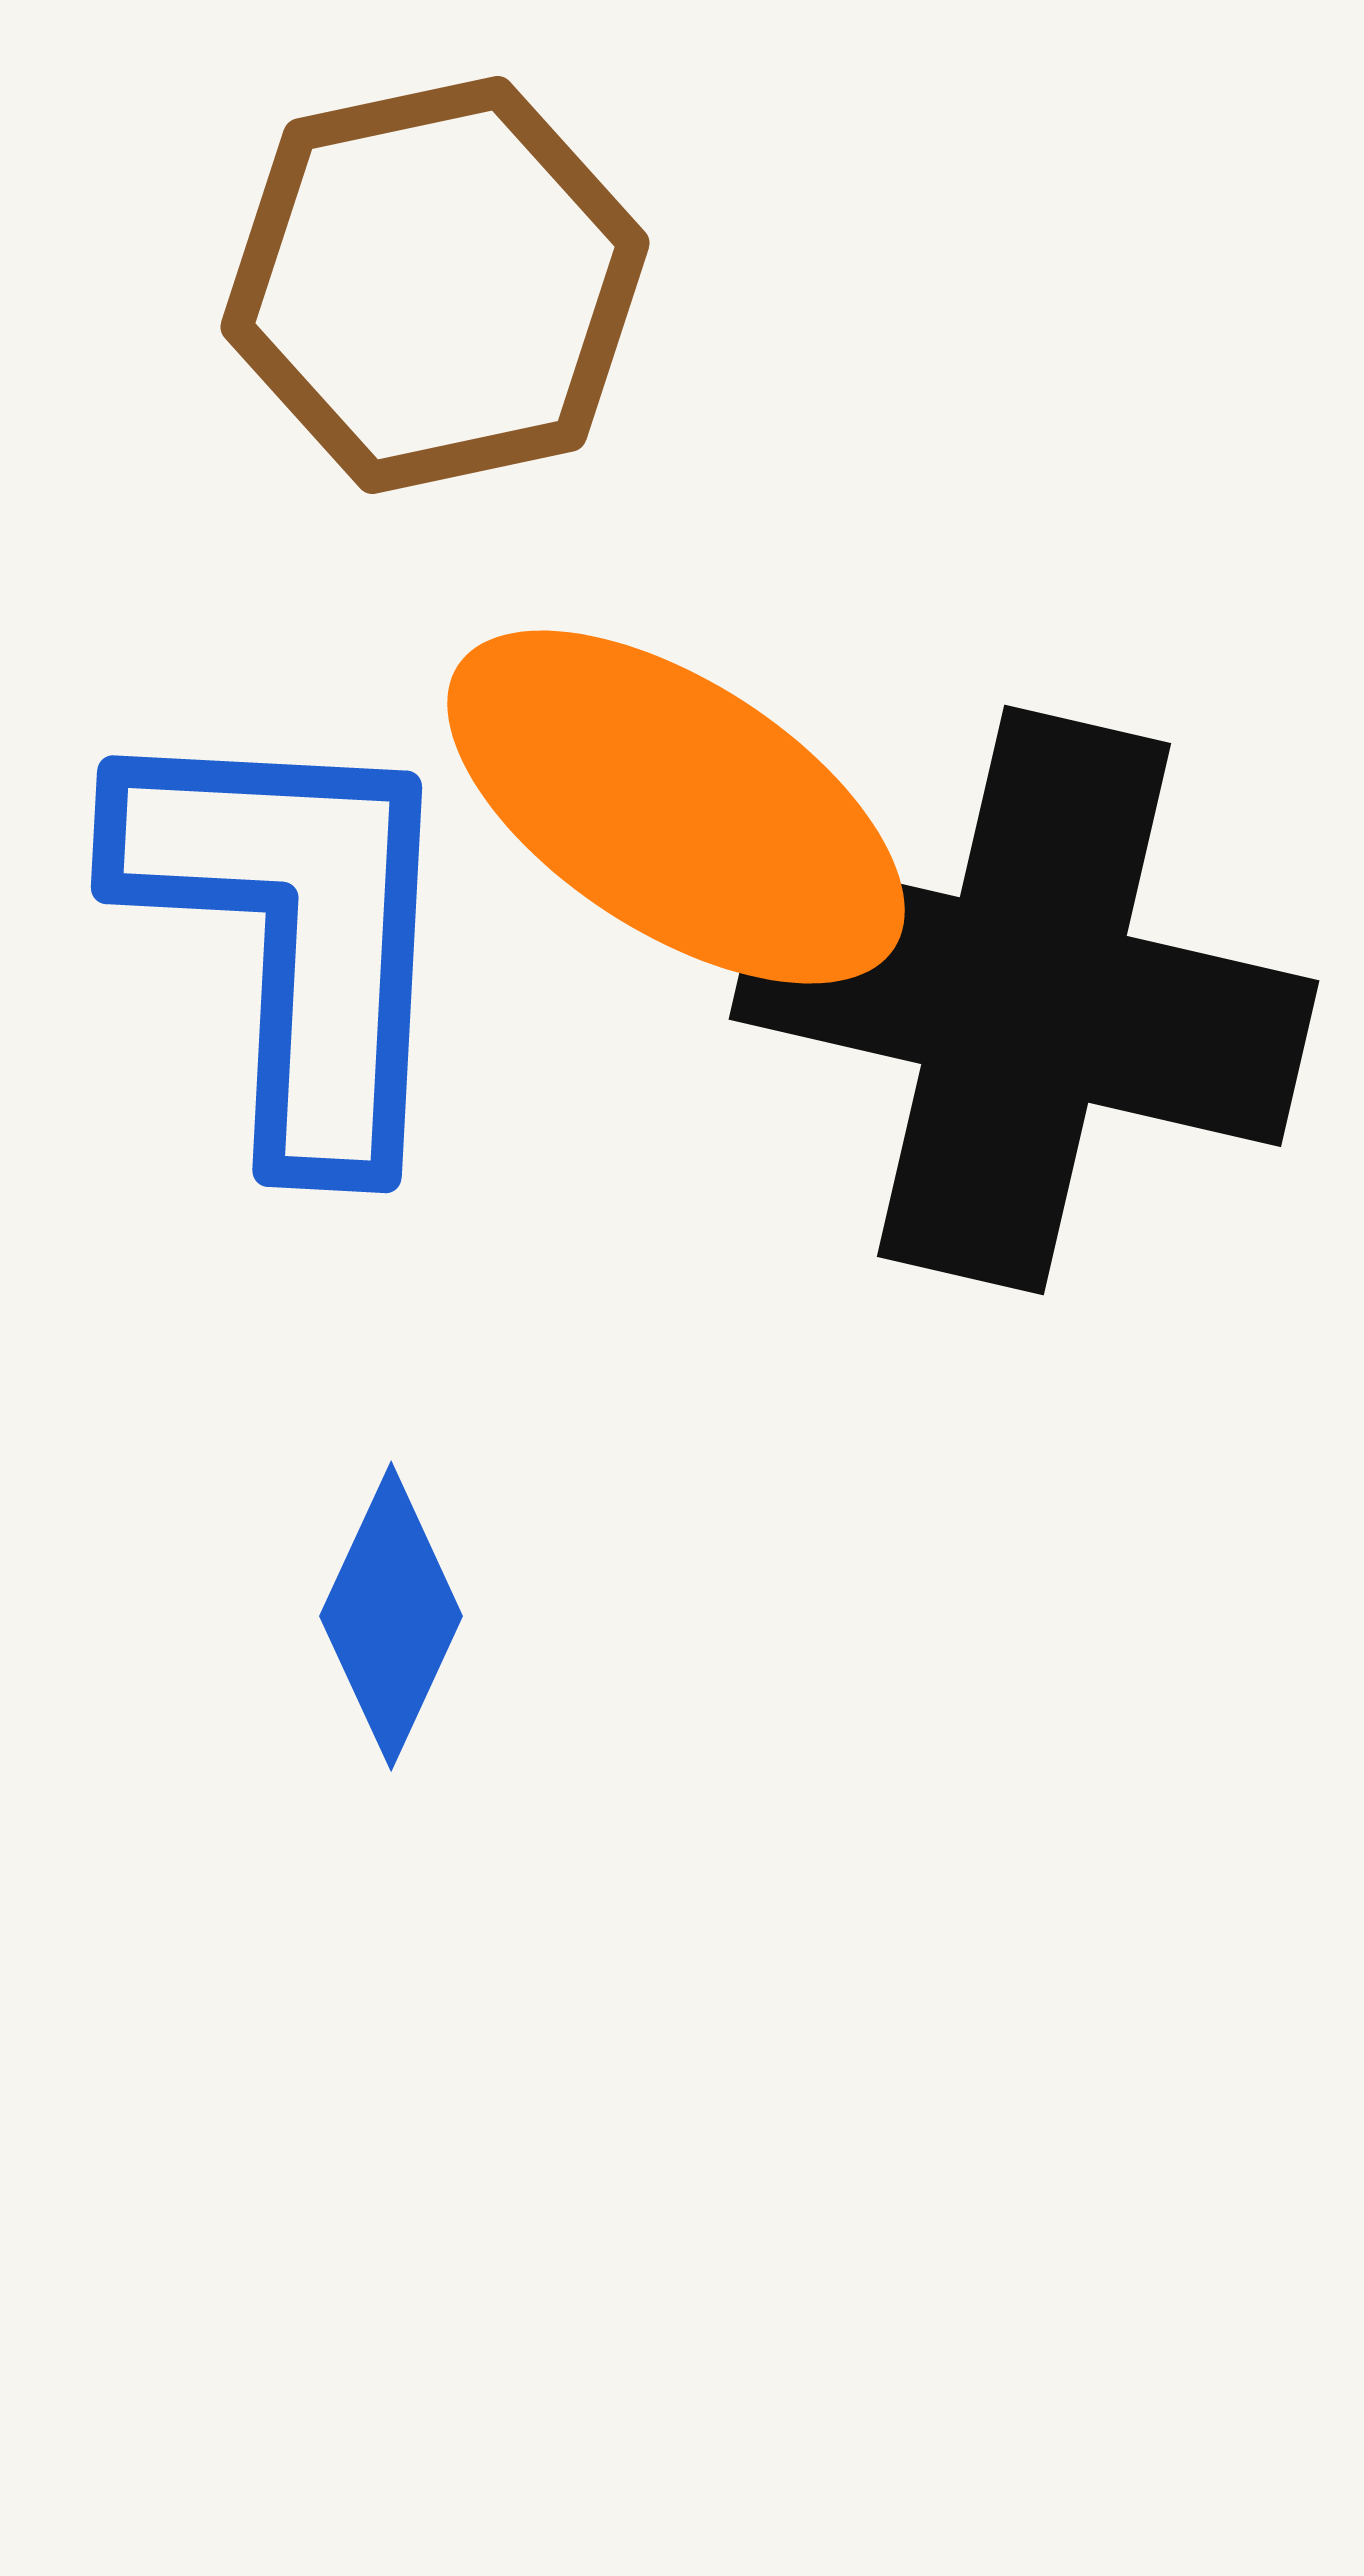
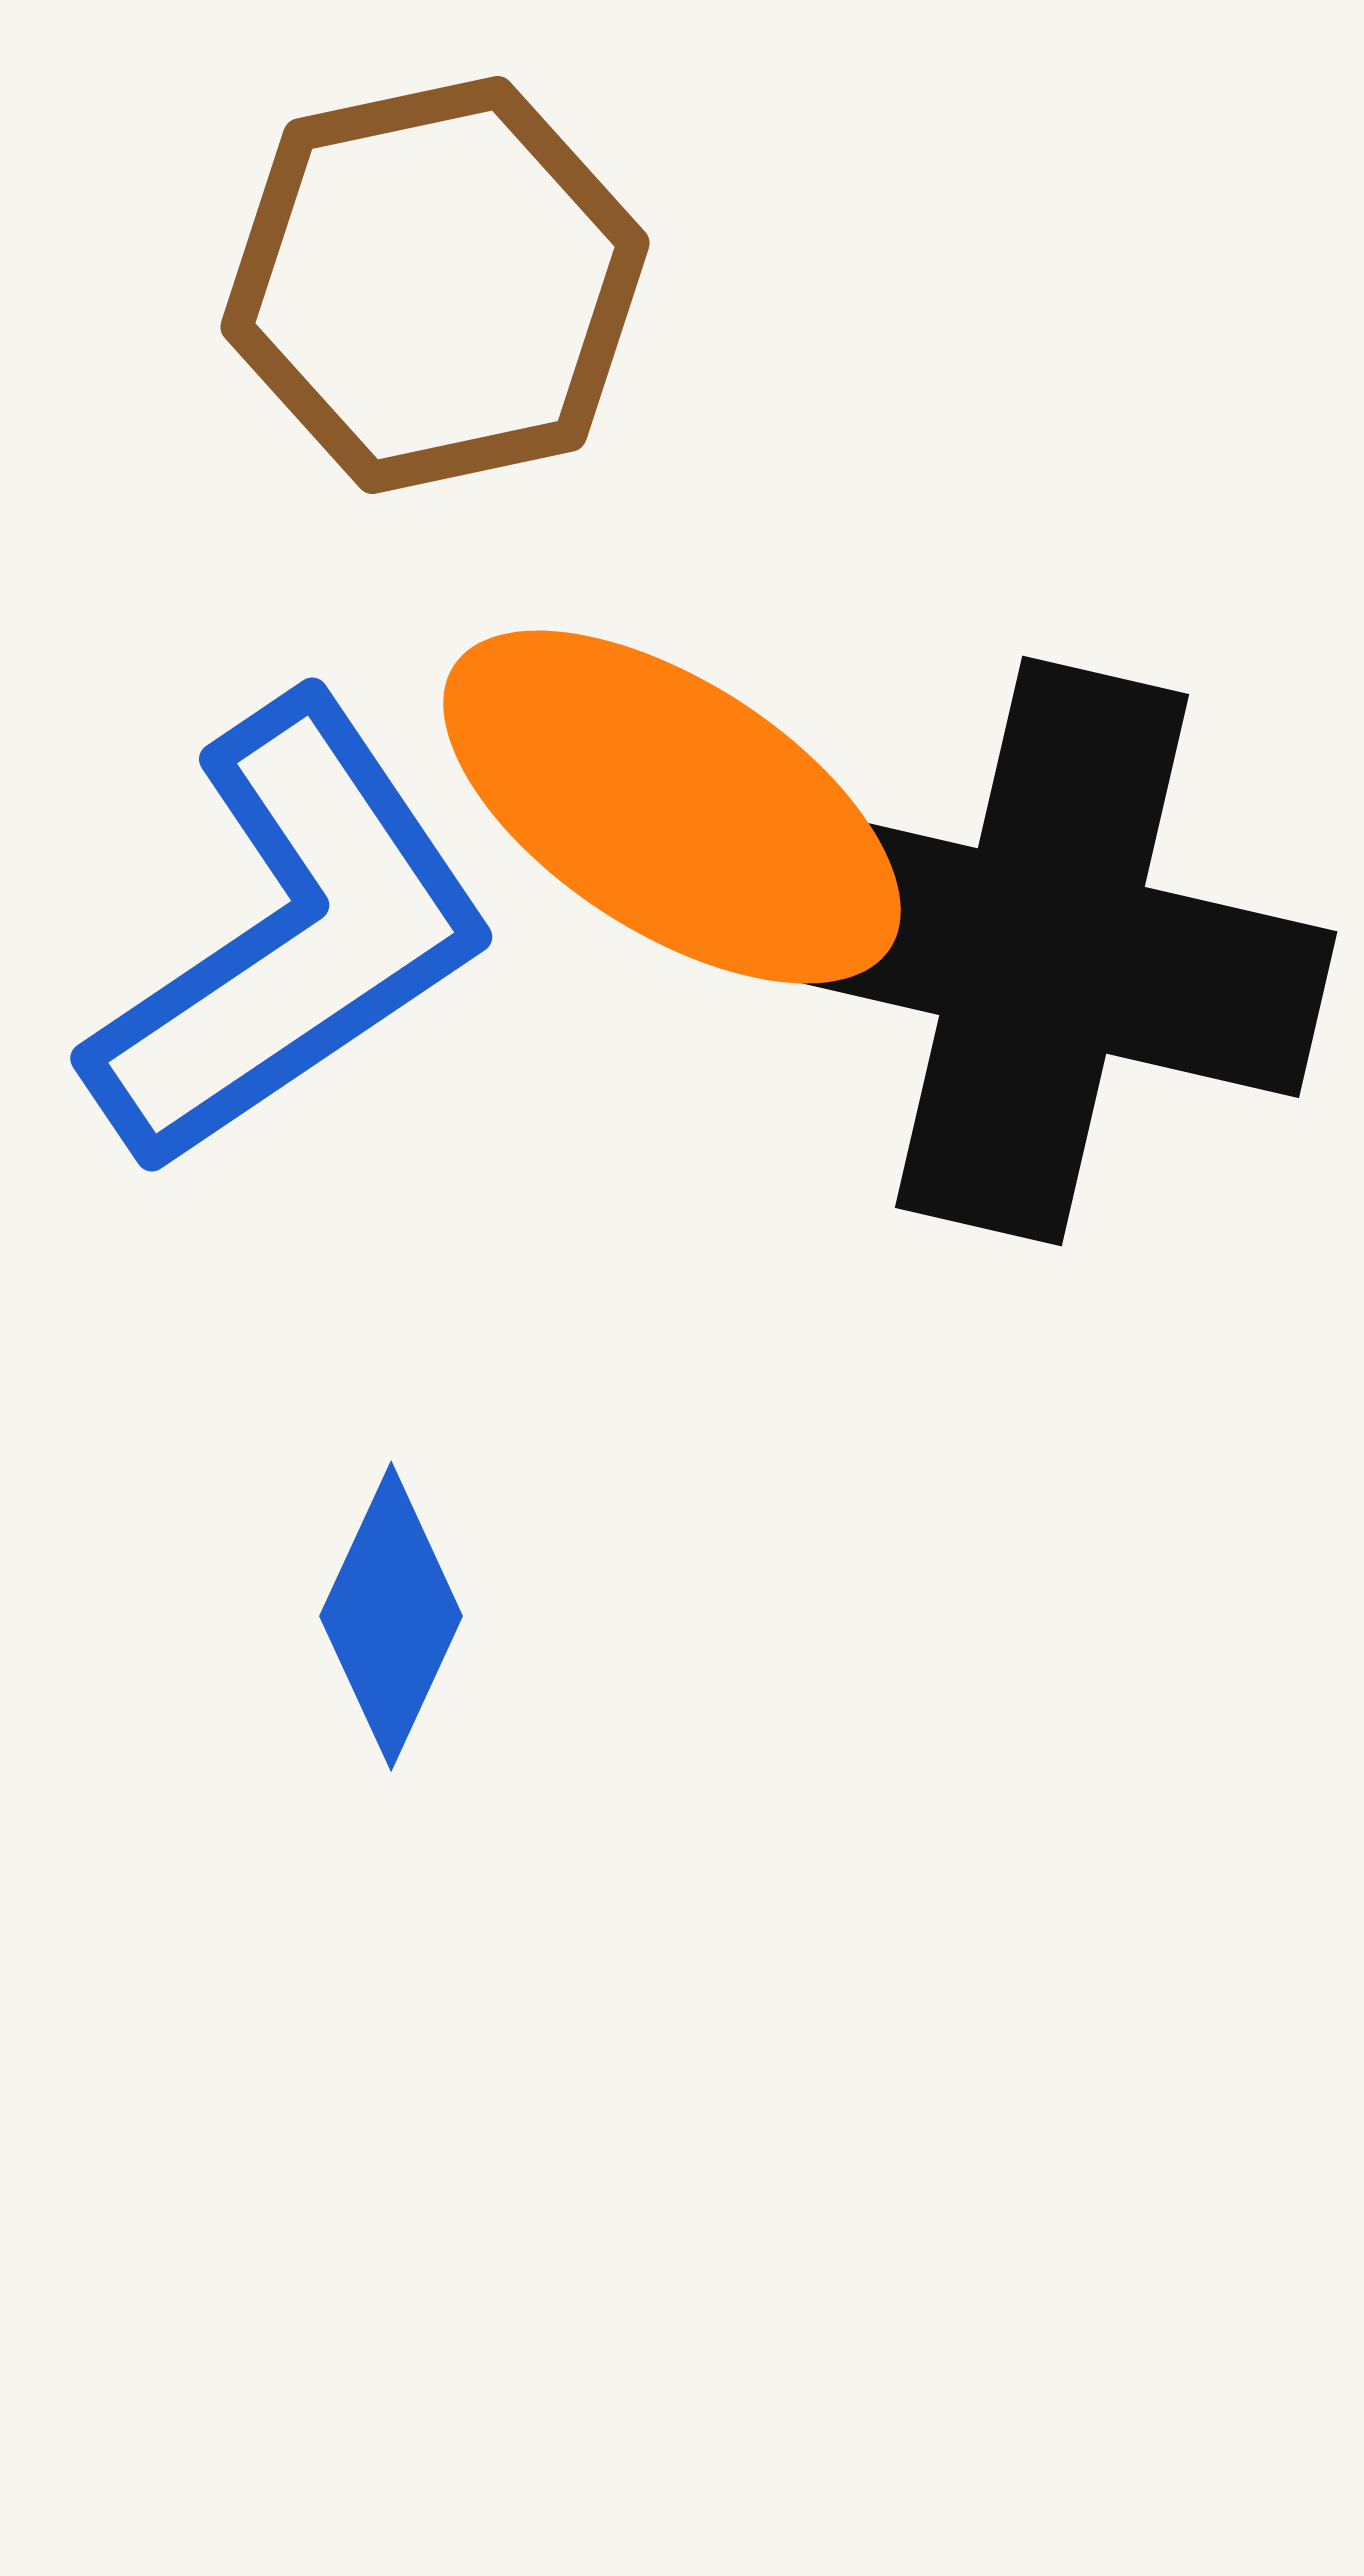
orange ellipse: moved 4 px left
blue L-shape: moved 3 px left, 2 px down; rotated 53 degrees clockwise
black cross: moved 18 px right, 49 px up
